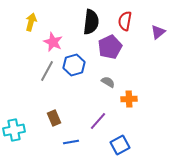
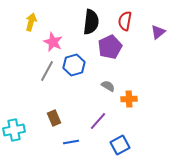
gray semicircle: moved 4 px down
